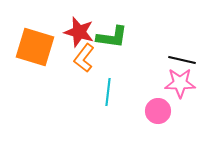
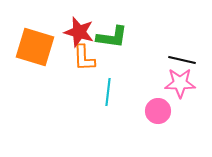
orange L-shape: rotated 40 degrees counterclockwise
